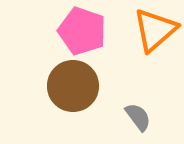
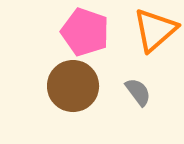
pink pentagon: moved 3 px right, 1 px down
gray semicircle: moved 25 px up
